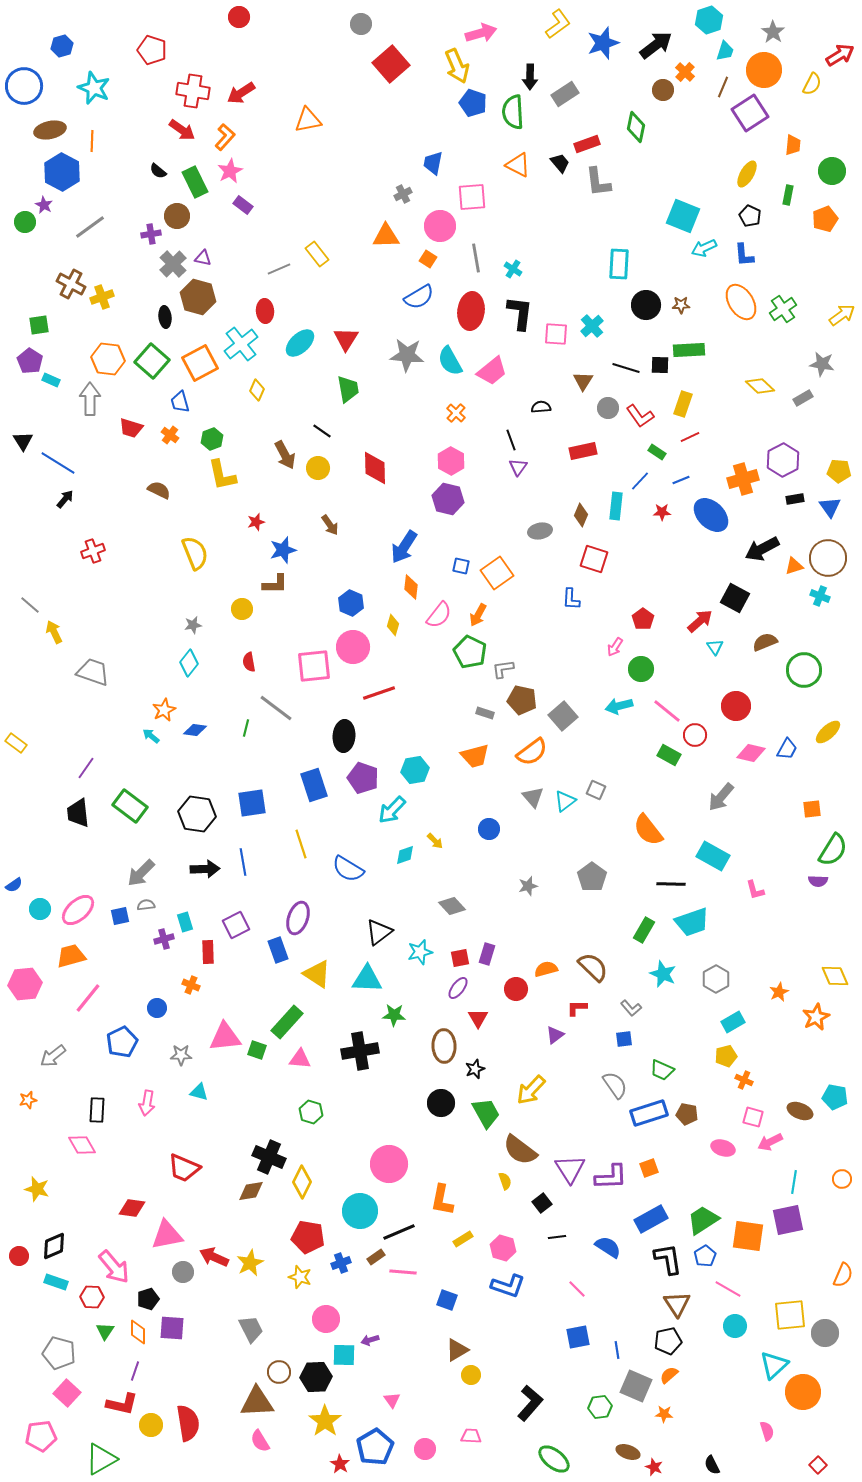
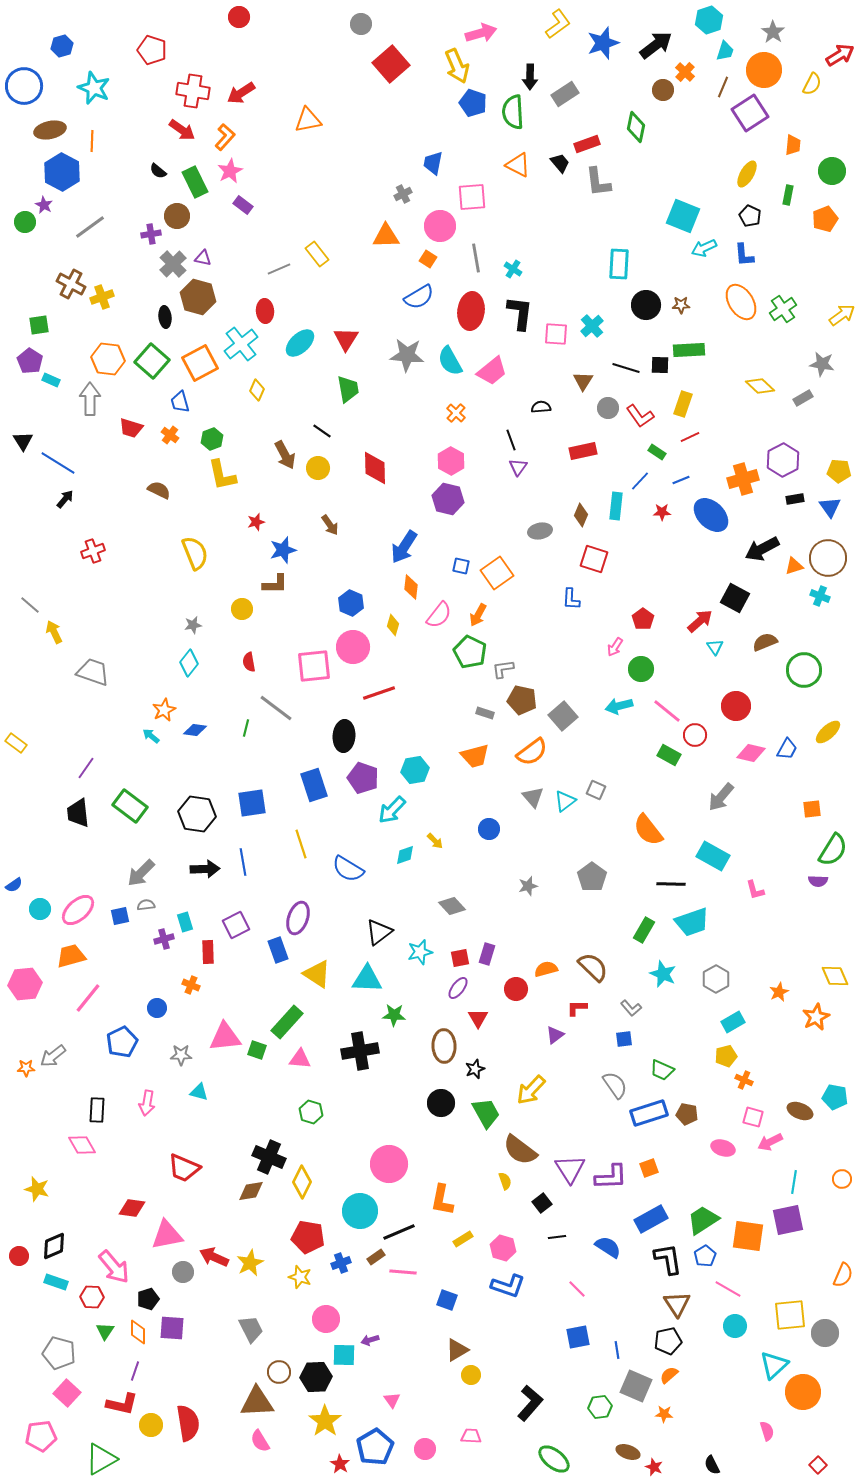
orange star at (28, 1100): moved 2 px left, 32 px up; rotated 12 degrees clockwise
